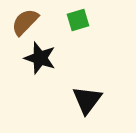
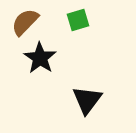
black star: rotated 16 degrees clockwise
